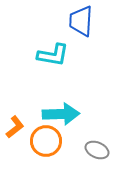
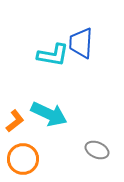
blue trapezoid: moved 22 px down
cyan arrow: moved 12 px left; rotated 27 degrees clockwise
orange L-shape: moved 6 px up
orange circle: moved 23 px left, 18 px down
